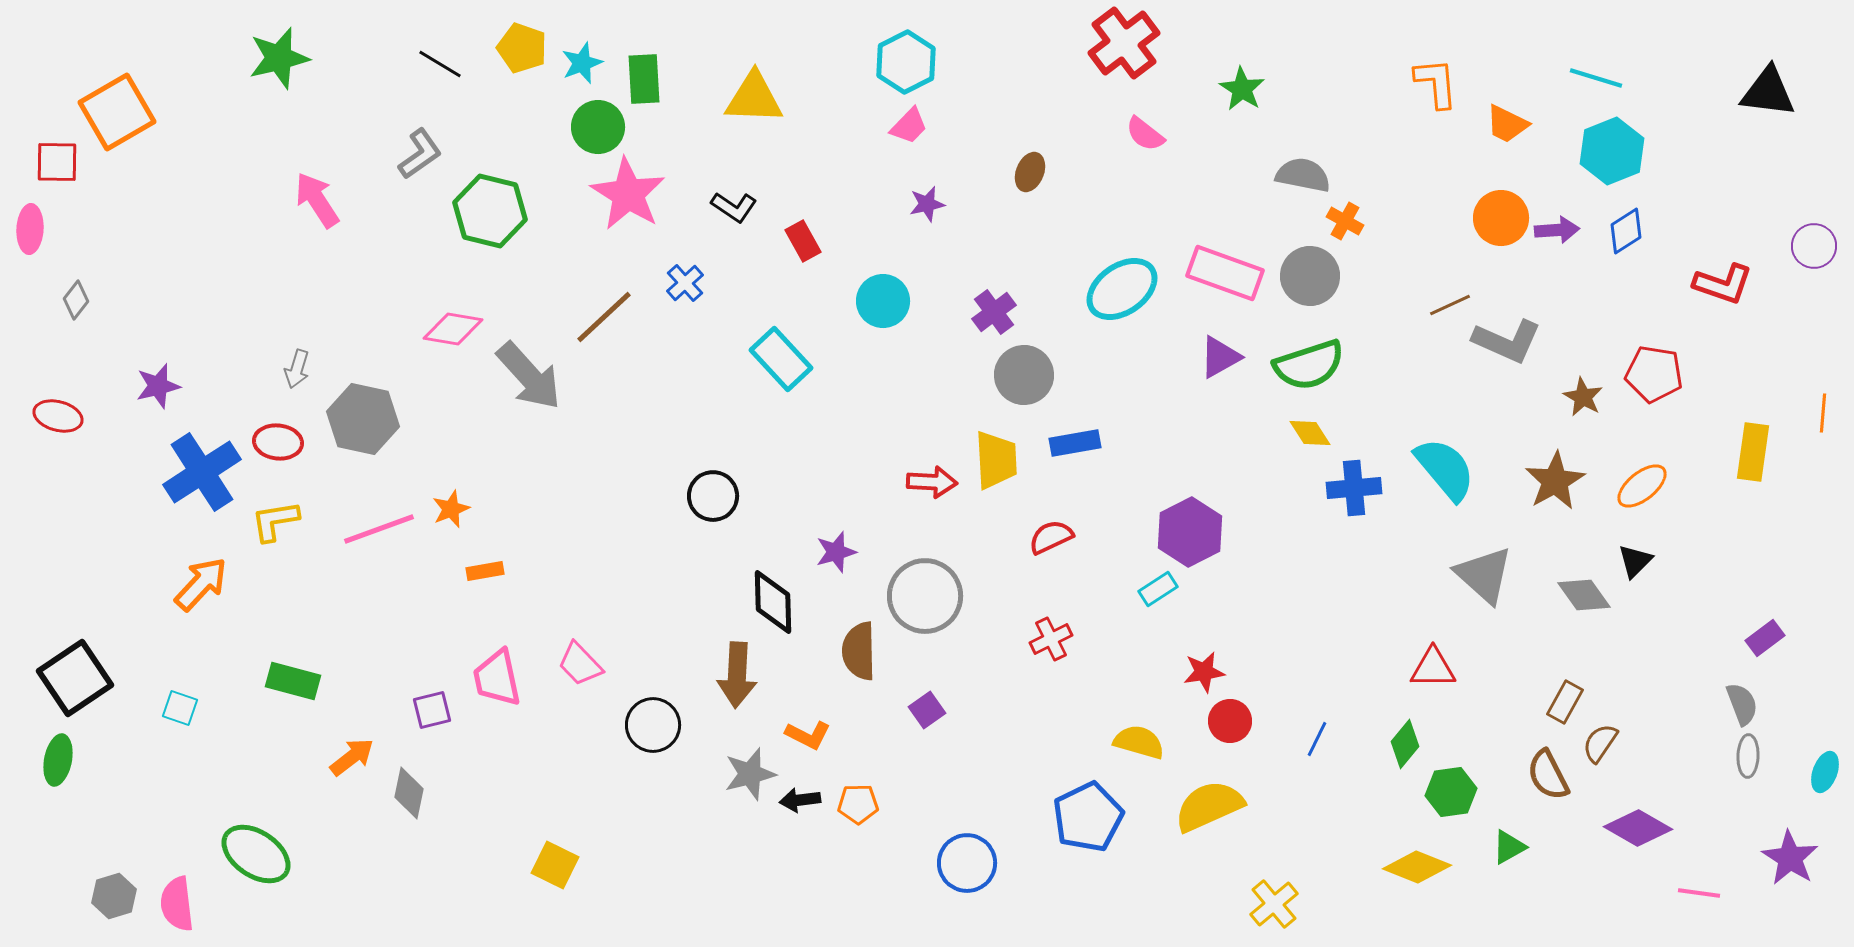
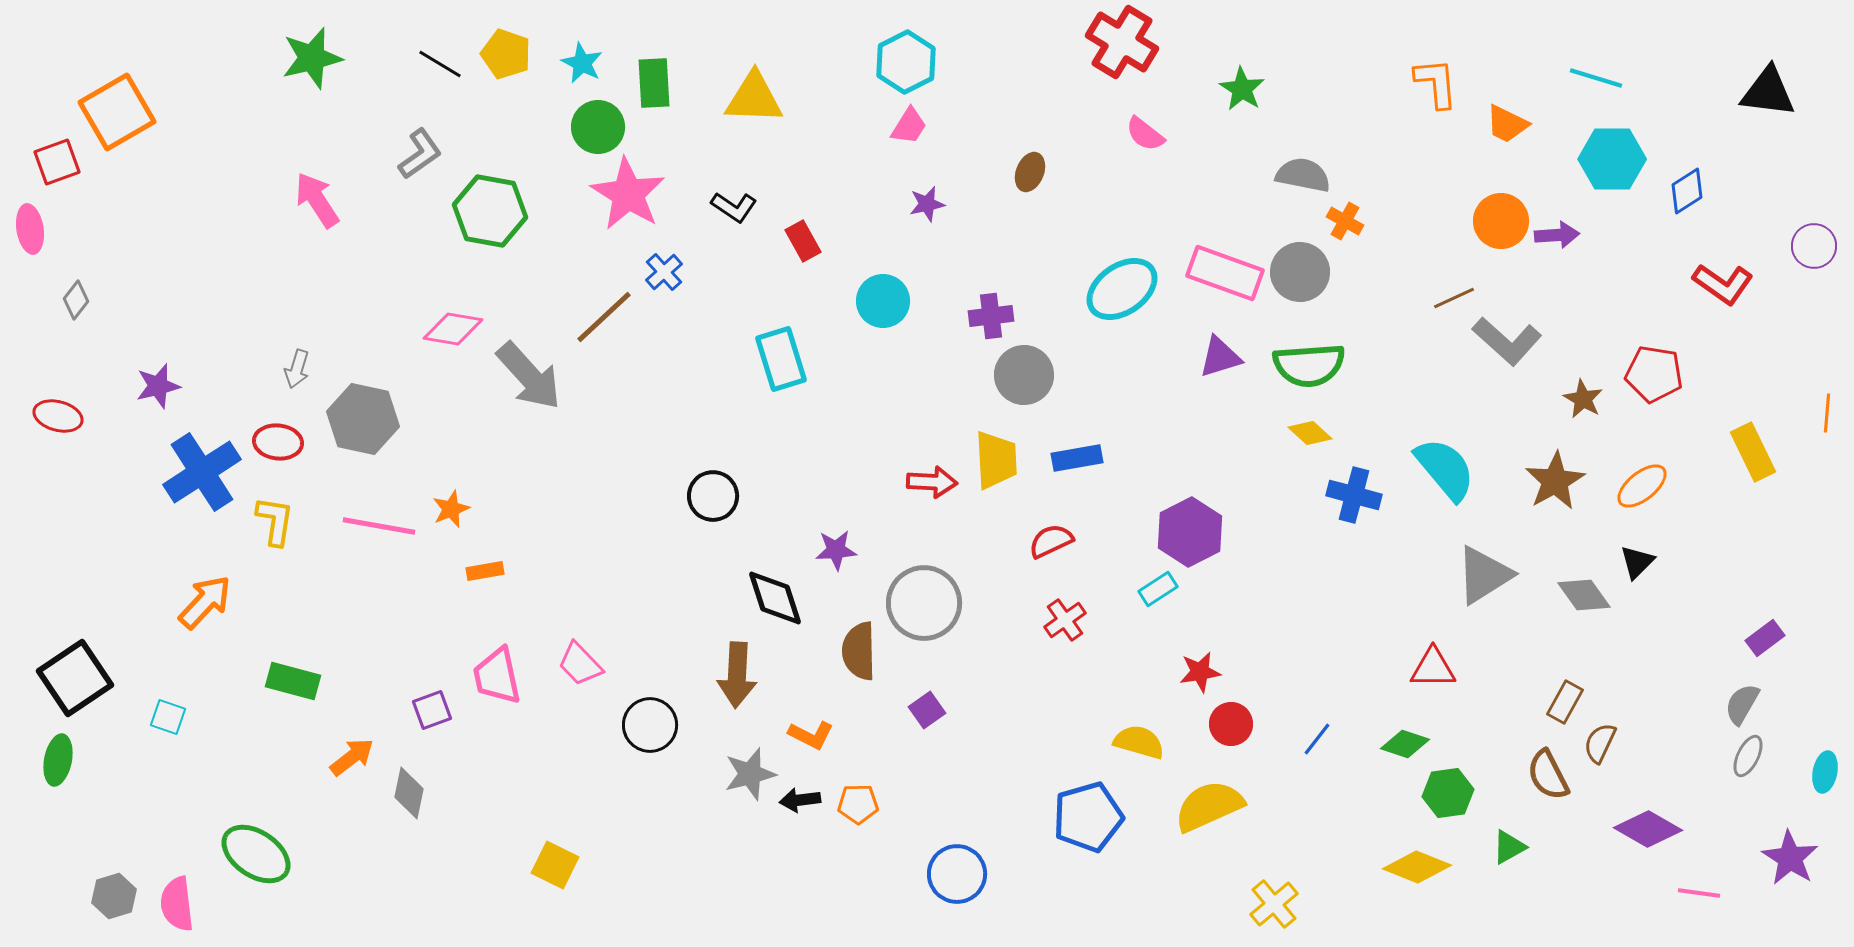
red cross at (1124, 43): moved 2 px left, 1 px up; rotated 22 degrees counterclockwise
yellow pentagon at (522, 48): moved 16 px left, 6 px down
green star at (279, 58): moved 33 px right
cyan star at (582, 63): rotated 24 degrees counterclockwise
green rectangle at (644, 79): moved 10 px right, 4 px down
pink trapezoid at (909, 126): rotated 12 degrees counterclockwise
cyan hexagon at (1612, 151): moved 8 px down; rotated 22 degrees clockwise
red square at (57, 162): rotated 21 degrees counterclockwise
green hexagon at (490, 211): rotated 4 degrees counterclockwise
orange circle at (1501, 218): moved 3 px down
pink ellipse at (30, 229): rotated 12 degrees counterclockwise
purple arrow at (1557, 230): moved 5 px down
blue diamond at (1626, 231): moved 61 px right, 40 px up
gray circle at (1310, 276): moved 10 px left, 4 px up
blue cross at (685, 283): moved 21 px left, 11 px up
red L-shape at (1723, 284): rotated 16 degrees clockwise
brown line at (1450, 305): moved 4 px right, 7 px up
purple cross at (994, 312): moved 3 px left, 4 px down; rotated 30 degrees clockwise
gray L-shape at (1507, 341): rotated 18 degrees clockwise
purple triangle at (1220, 357): rotated 12 degrees clockwise
cyan rectangle at (781, 359): rotated 26 degrees clockwise
green semicircle at (1309, 365): rotated 14 degrees clockwise
brown star at (1583, 397): moved 2 px down
orange line at (1823, 413): moved 4 px right
yellow diamond at (1310, 433): rotated 15 degrees counterclockwise
blue rectangle at (1075, 443): moved 2 px right, 15 px down
yellow rectangle at (1753, 452): rotated 34 degrees counterclockwise
blue cross at (1354, 488): moved 7 px down; rotated 20 degrees clockwise
yellow L-shape at (275, 521): rotated 108 degrees clockwise
pink line at (379, 529): moved 3 px up; rotated 30 degrees clockwise
red semicircle at (1051, 537): moved 4 px down
purple star at (836, 552): moved 2 px up; rotated 12 degrees clockwise
black triangle at (1635, 561): moved 2 px right, 1 px down
gray triangle at (1484, 575): rotated 46 degrees clockwise
orange arrow at (201, 584): moved 4 px right, 18 px down
gray circle at (925, 596): moved 1 px left, 7 px down
black diamond at (773, 602): moved 2 px right, 4 px up; rotated 16 degrees counterclockwise
red cross at (1051, 639): moved 14 px right, 19 px up; rotated 9 degrees counterclockwise
red star at (1204, 672): moved 4 px left
pink trapezoid at (497, 678): moved 2 px up
gray semicircle at (1742, 704): rotated 129 degrees counterclockwise
cyan square at (180, 708): moved 12 px left, 9 px down
purple square at (432, 710): rotated 6 degrees counterclockwise
red circle at (1230, 721): moved 1 px right, 3 px down
black circle at (653, 725): moved 3 px left
orange L-shape at (808, 735): moved 3 px right
blue line at (1317, 739): rotated 12 degrees clockwise
brown semicircle at (1600, 743): rotated 9 degrees counterclockwise
green diamond at (1405, 744): rotated 69 degrees clockwise
gray ellipse at (1748, 756): rotated 24 degrees clockwise
cyan ellipse at (1825, 772): rotated 9 degrees counterclockwise
green hexagon at (1451, 792): moved 3 px left, 1 px down
blue pentagon at (1088, 817): rotated 10 degrees clockwise
purple diamond at (1638, 828): moved 10 px right, 1 px down
blue circle at (967, 863): moved 10 px left, 11 px down
